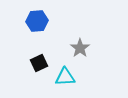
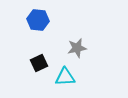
blue hexagon: moved 1 px right, 1 px up; rotated 10 degrees clockwise
gray star: moved 3 px left; rotated 24 degrees clockwise
